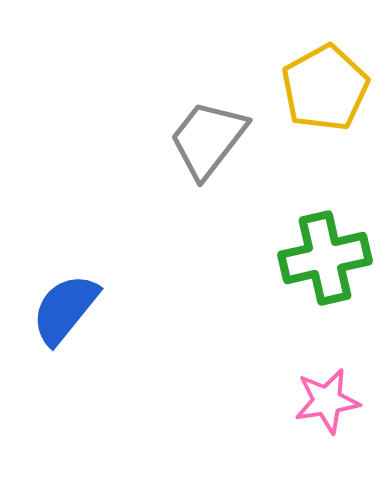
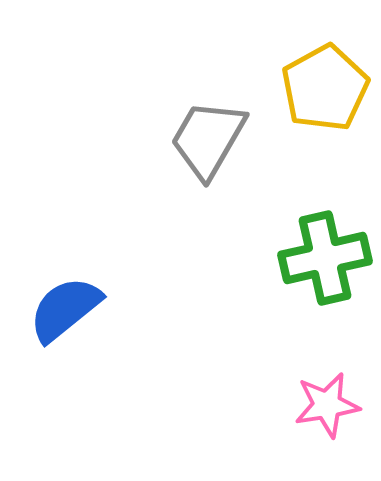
gray trapezoid: rotated 8 degrees counterclockwise
blue semicircle: rotated 12 degrees clockwise
pink star: moved 4 px down
